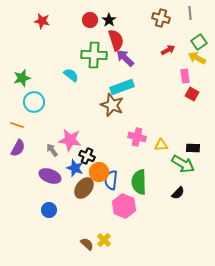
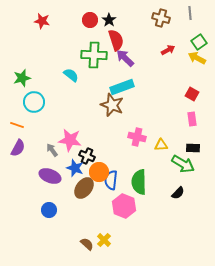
pink rectangle: moved 7 px right, 43 px down
